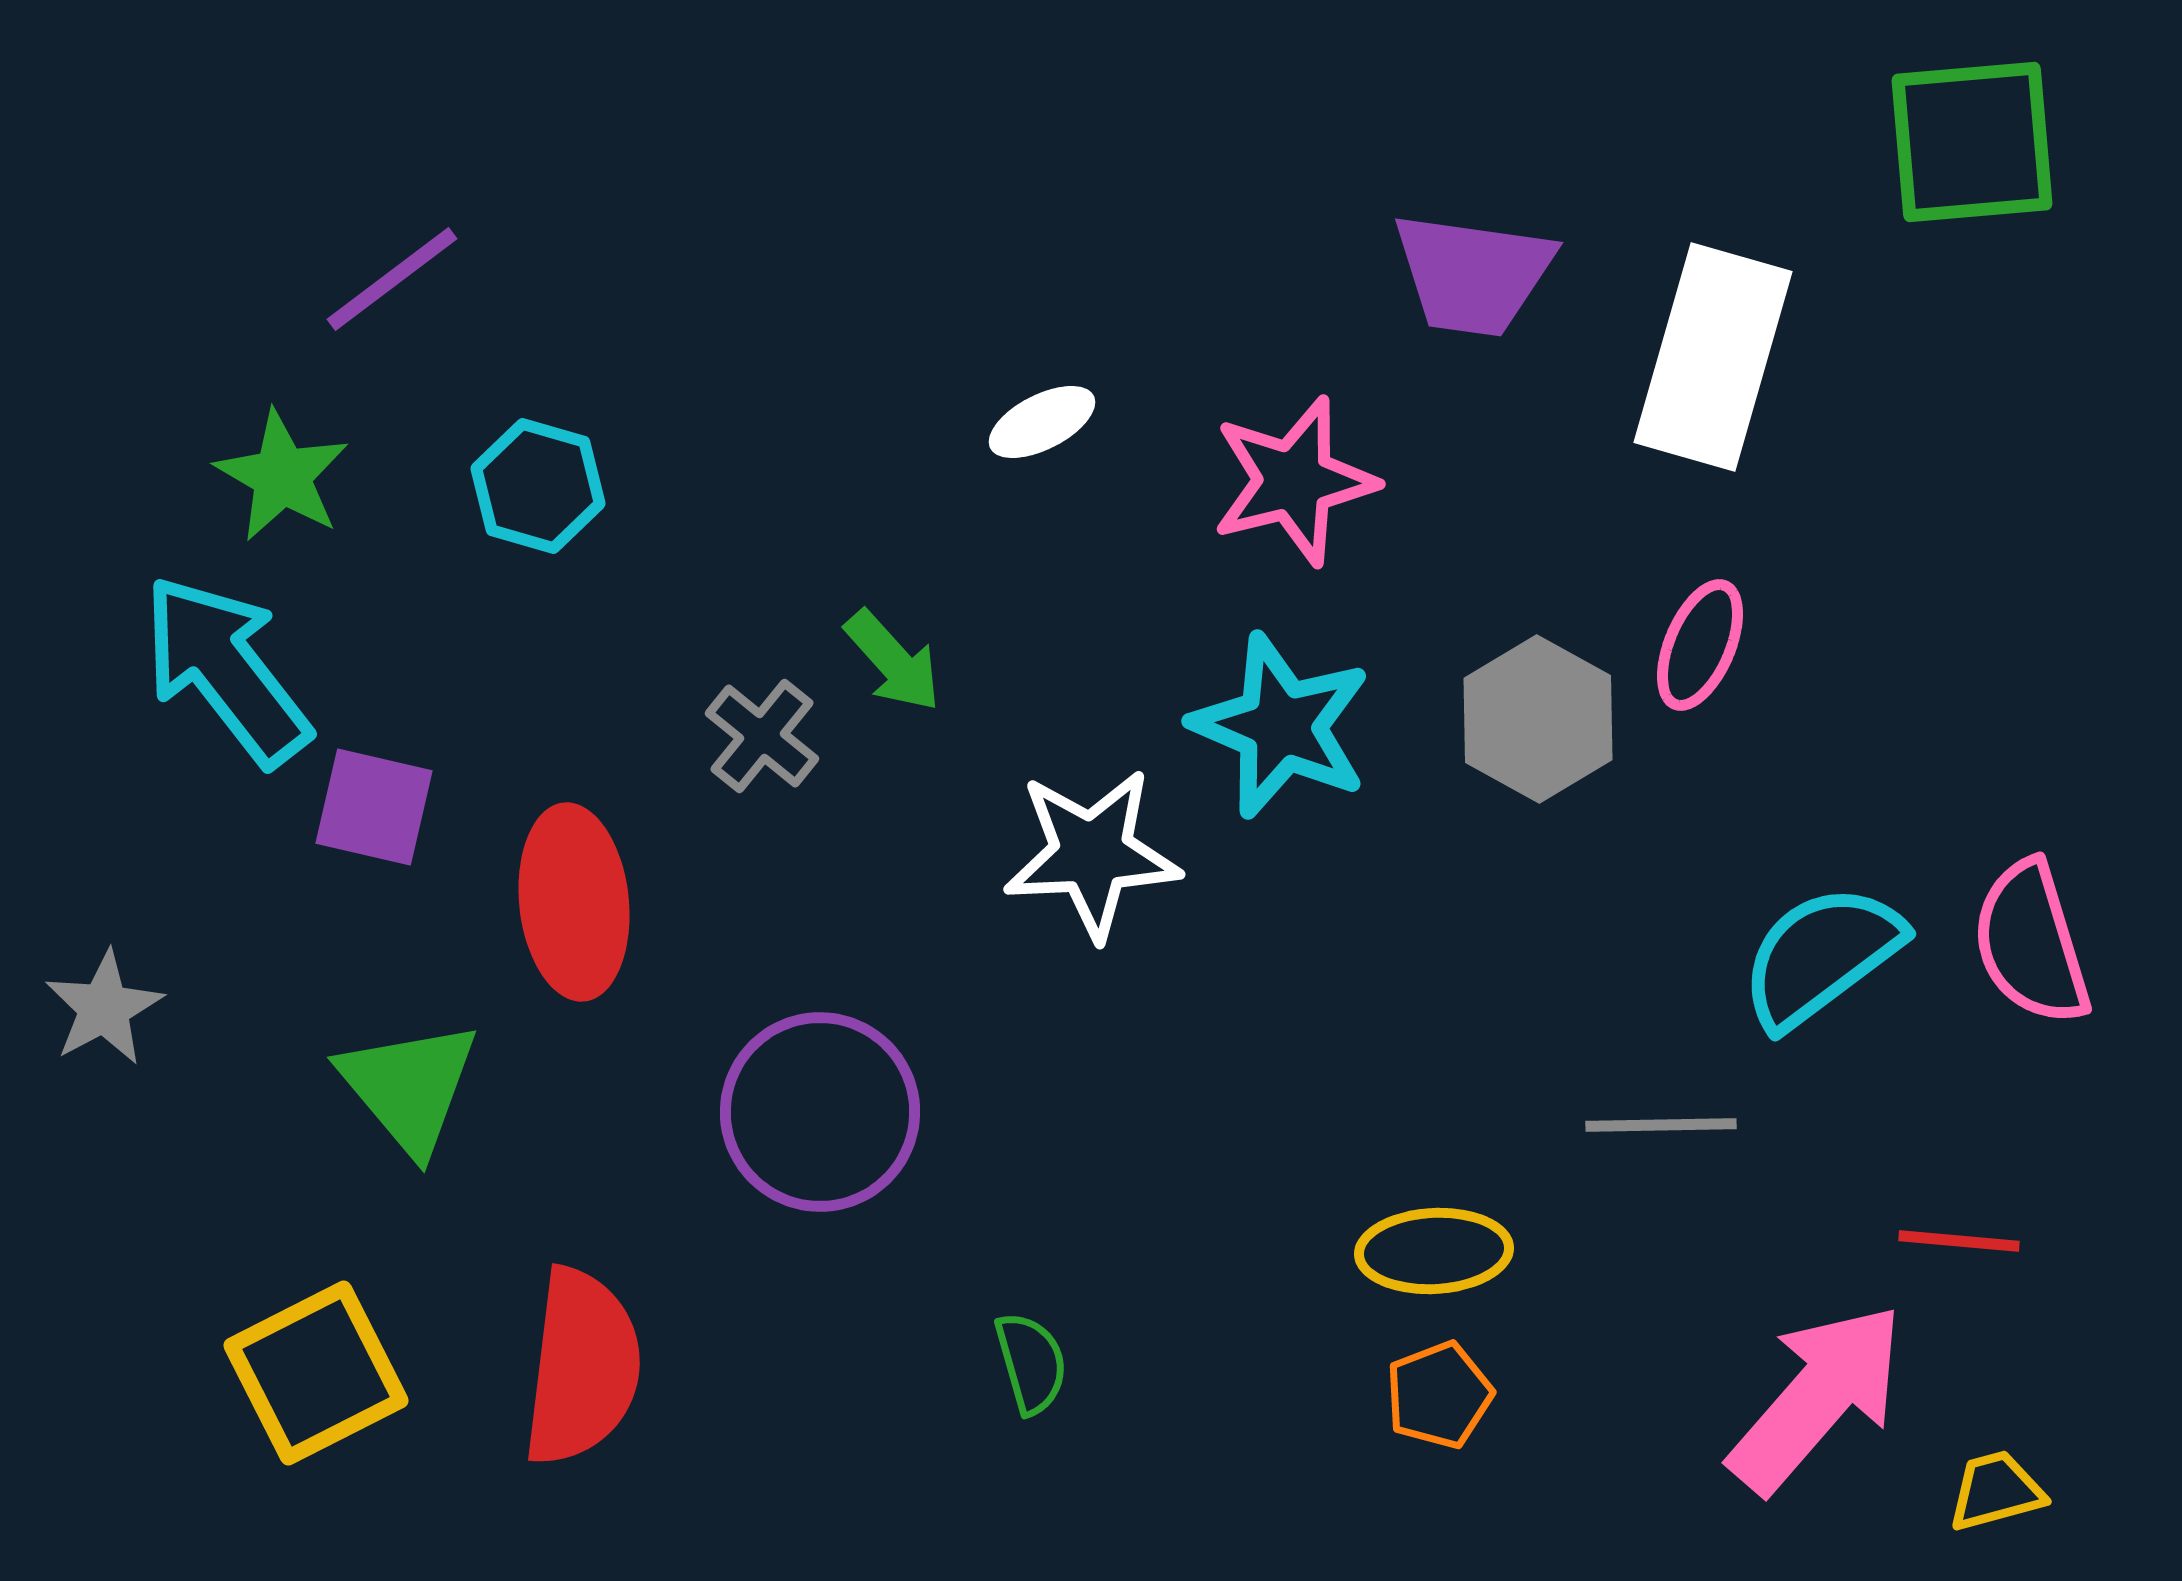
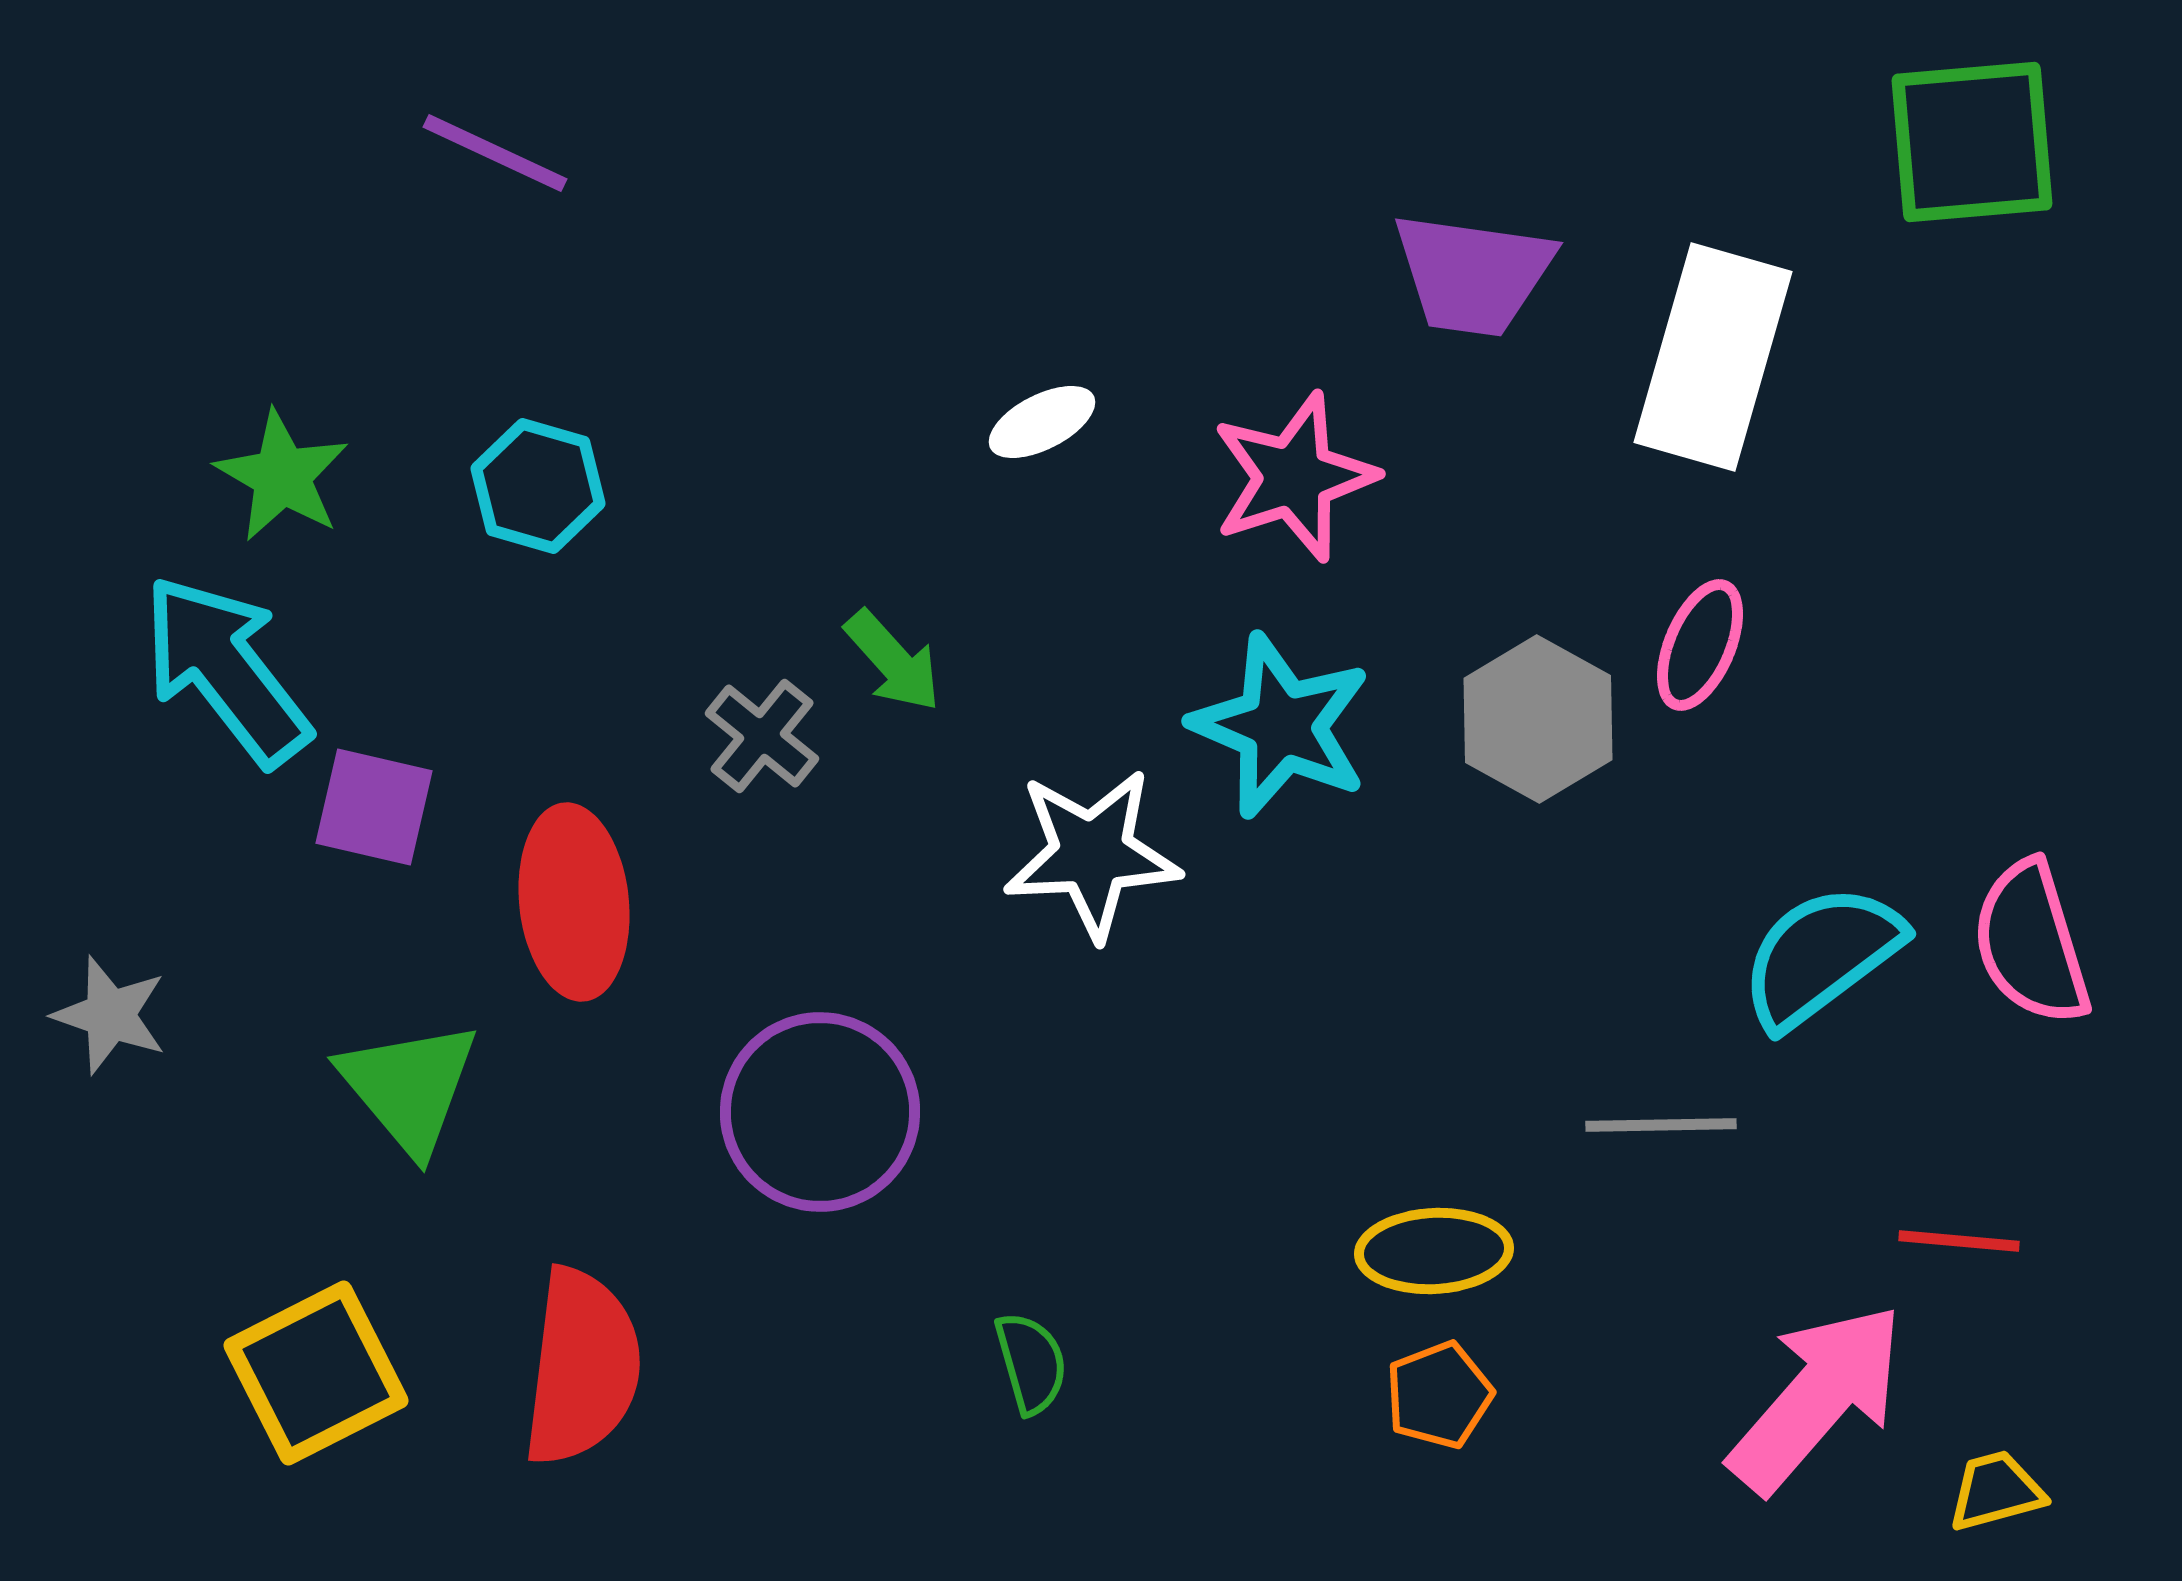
purple line: moved 103 px right, 126 px up; rotated 62 degrees clockwise
pink star: moved 4 px up; rotated 4 degrees counterclockwise
gray star: moved 6 px right, 7 px down; rotated 25 degrees counterclockwise
